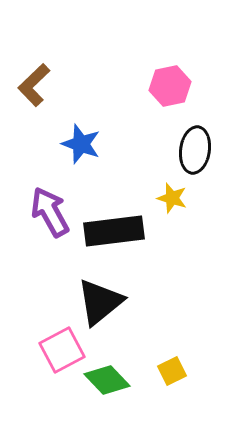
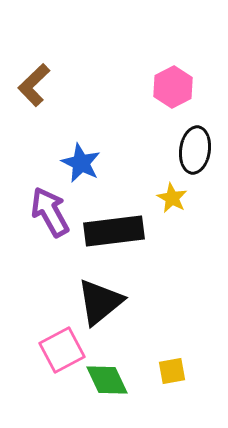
pink hexagon: moved 3 px right, 1 px down; rotated 15 degrees counterclockwise
blue star: moved 19 px down; rotated 6 degrees clockwise
yellow star: rotated 12 degrees clockwise
yellow square: rotated 16 degrees clockwise
green diamond: rotated 18 degrees clockwise
